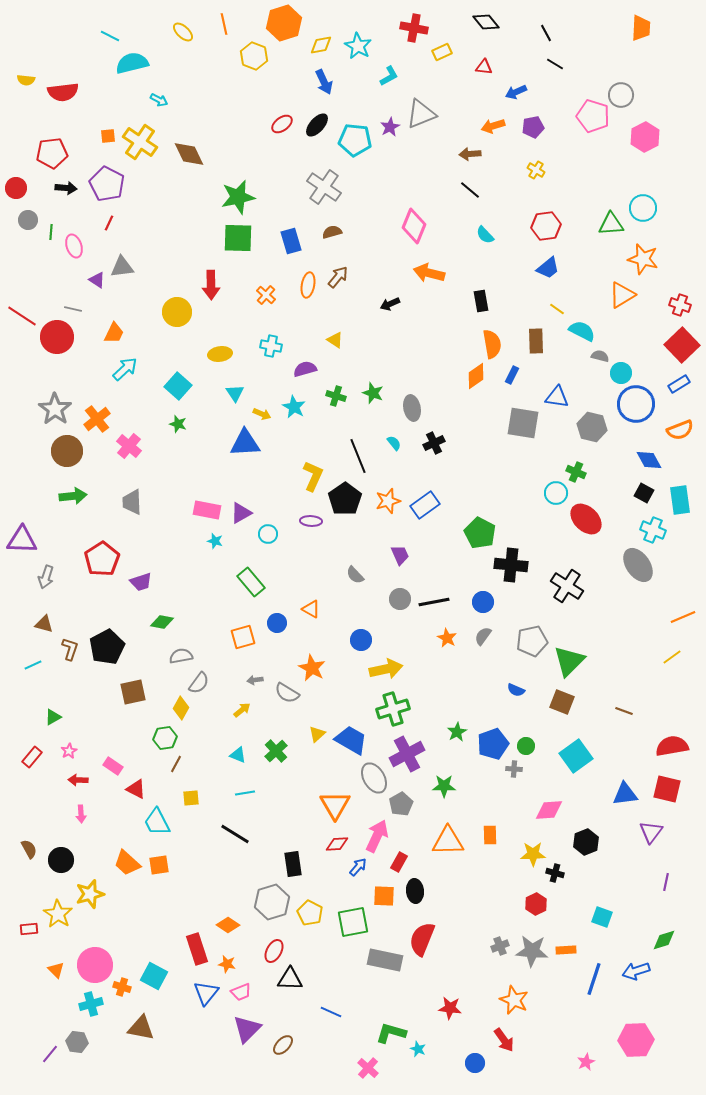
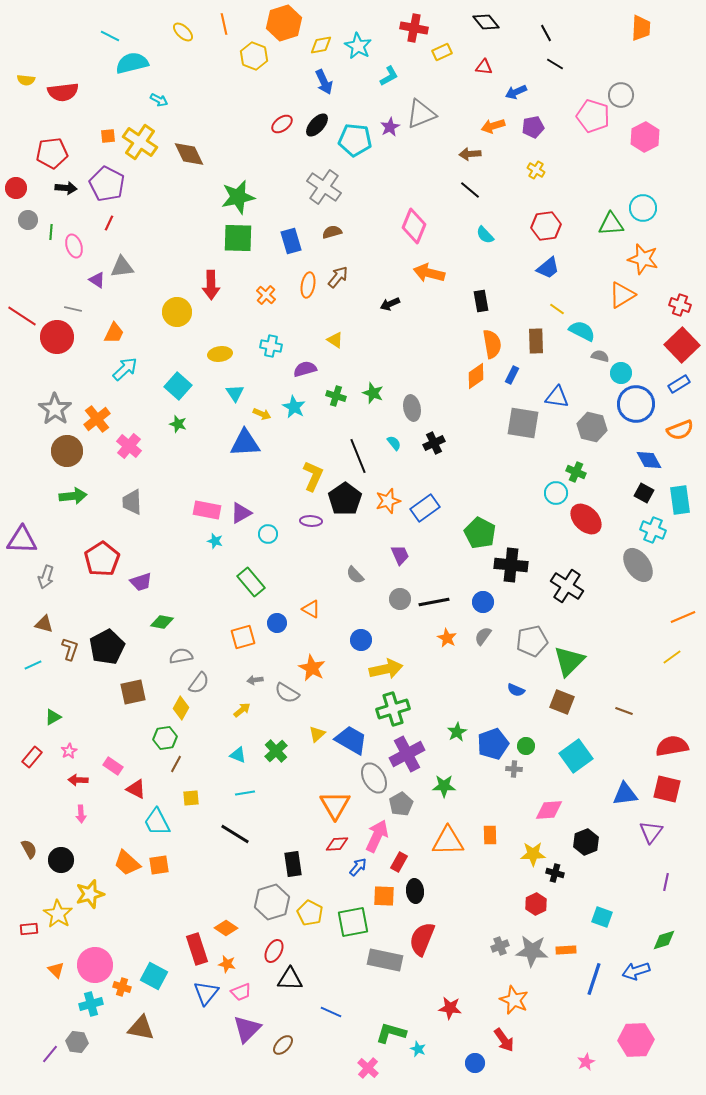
blue rectangle at (425, 505): moved 3 px down
orange diamond at (228, 925): moved 2 px left, 3 px down
